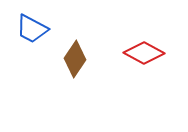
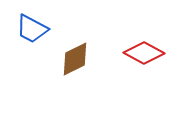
brown diamond: rotated 30 degrees clockwise
